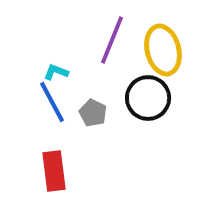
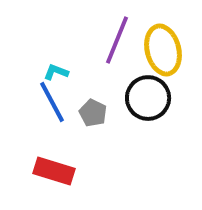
purple line: moved 5 px right
red rectangle: rotated 66 degrees counterclockwise
